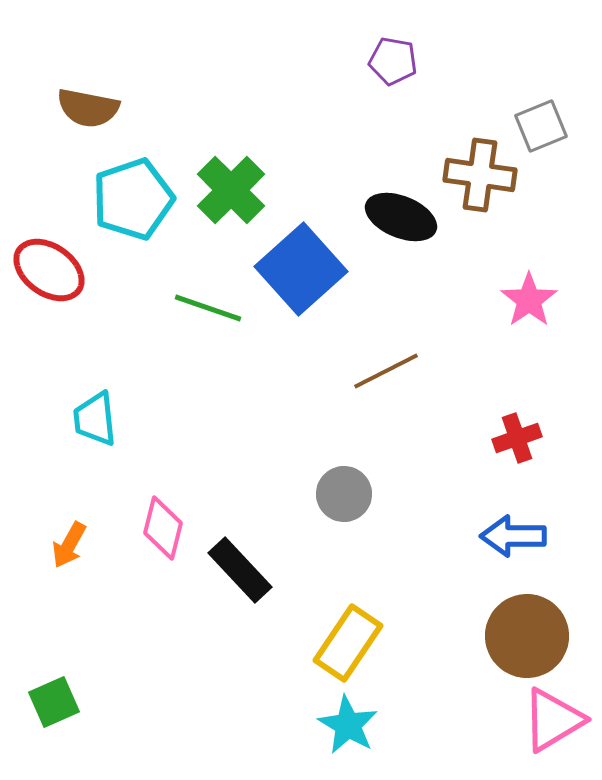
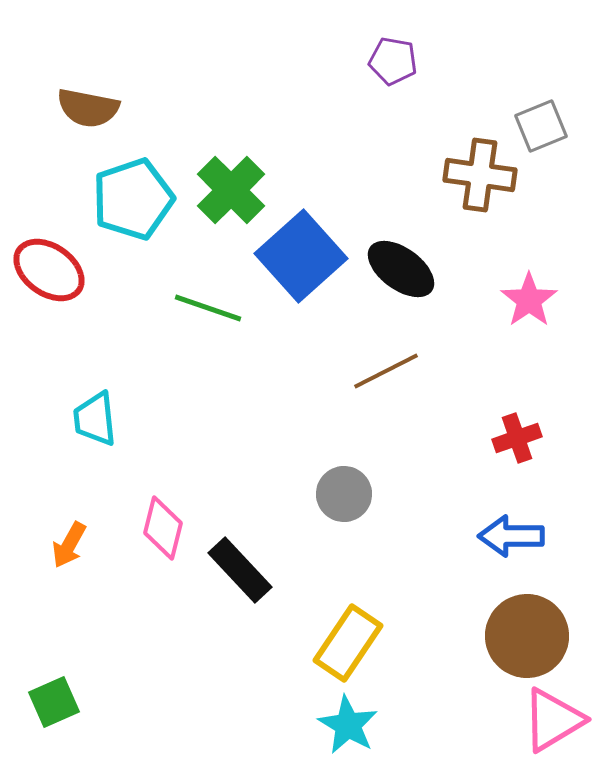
black ellipse: moved 52 px down; rotated 14 degrees clockwise
blue square: moved 13 px up
blue arrow: moved 2 px left
